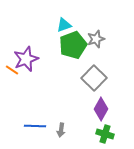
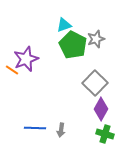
green pentagon: rotated 24 degrees counterclockwise
gray square: moved 1 px right, 5 px down
blue line: moved 2 px down
